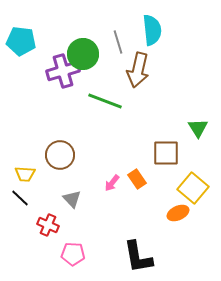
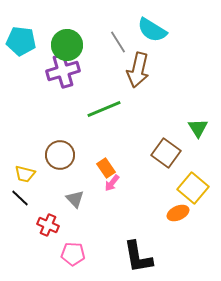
cyan semicircle: rotated 128 degrees clockwise
gray line: rotated 15 degrees counterclockwise
green circle: moved 16 px left, 9 px up
green line: moved 1 px left, 8 px down; rotated 44 degrees counterclockwise
brown square: rotated 36 degrees clockwise
yellow trapezoid: rotated 10 degrees clockwise
orange rectangle: moved 31 px left, 11 px up
gray triangle: moved 3 px right
